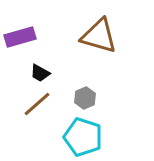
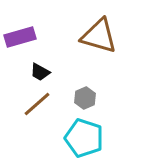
black trapezoid: moved 1 px up
cyan pentagon: moved 1 px right, 1 px down
